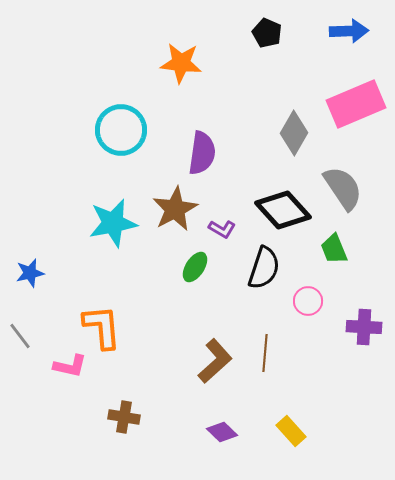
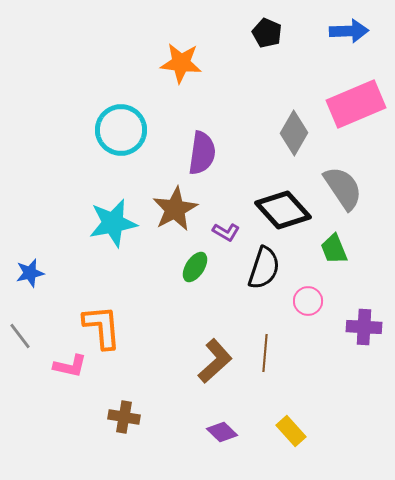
purple L-shape: moved 4 px right, 3 px down
